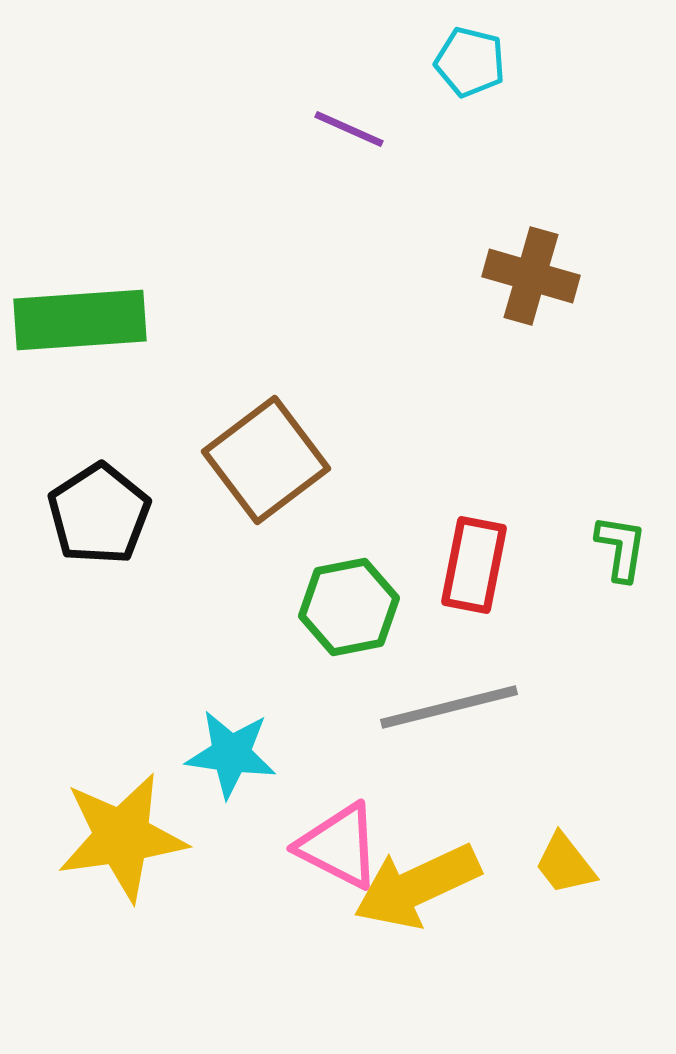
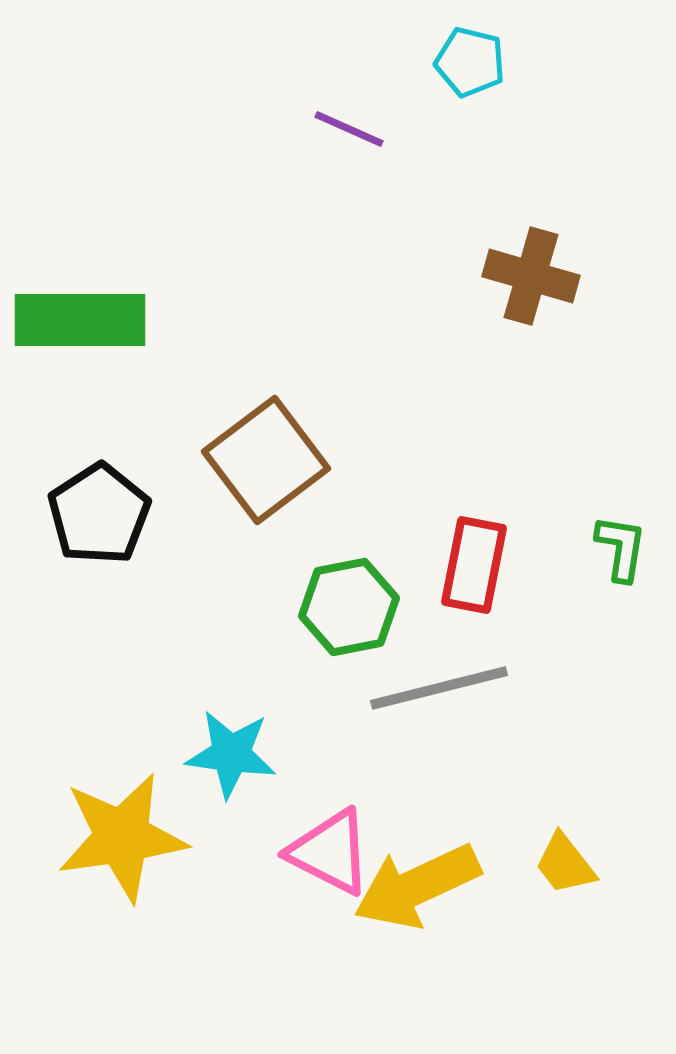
green rectangle: rotated 4 degrees clockwise
gray line: moved 10 px left, 19 px up
pink triangle: moved 9 px left, 6 px down
